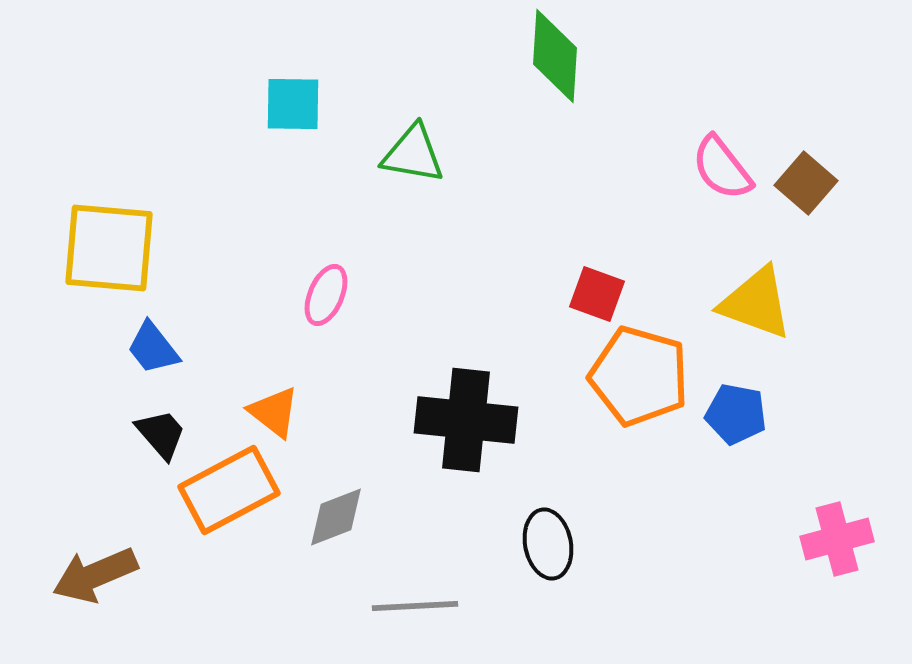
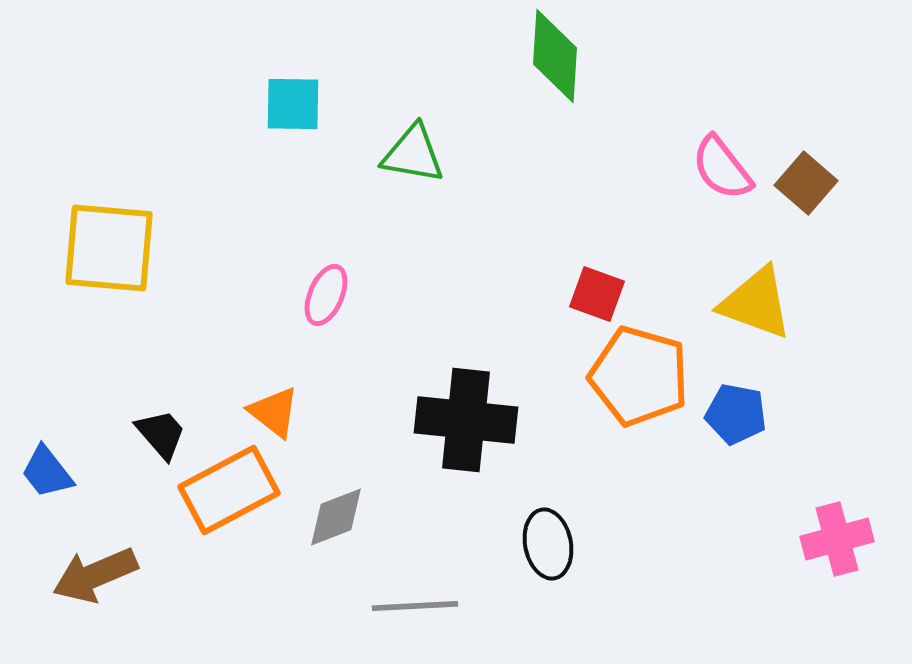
blue trapezoid: moved 106 px left, 124 px down
